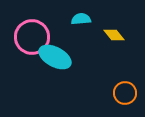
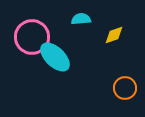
yellow diamond: rotated 70 degrees counterclockwise
cyan ellipse: rotated 16 degrees clockwise
orange circle: moved 5 px up
